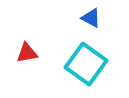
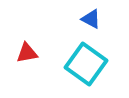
blue triangle: moved 1 px down
